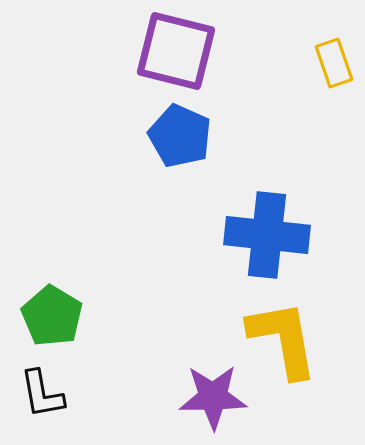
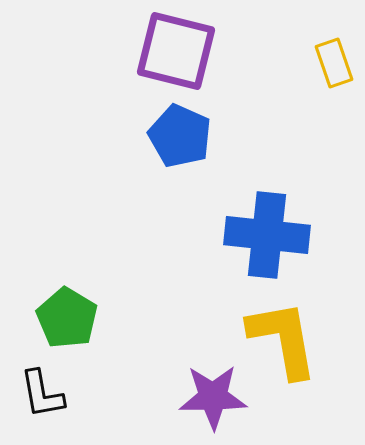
green pentagon: moved 15 px right, 2 px down
